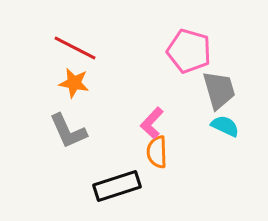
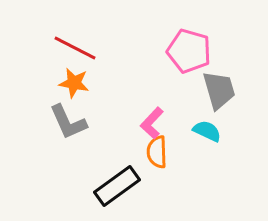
cyan semicircle: moved 18 px left, 5 px down
gray L-shape: moved 9 px up
black rectangle: rotated 18 degrees counterclockwise
